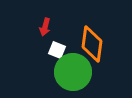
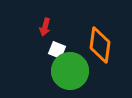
orange diamond: moved 8 px right, 1 px down
green circle: moved 3 px left, 1 px up
